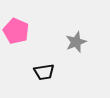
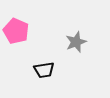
black trapezoid: moved 2 px up
